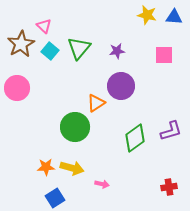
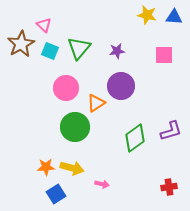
pink triangle: moved 1 px up
cyan square: rotated 18 degrees counterclockwise
pink circle: moved 49 px right
blue square: moved 1 px right, 4 px up
